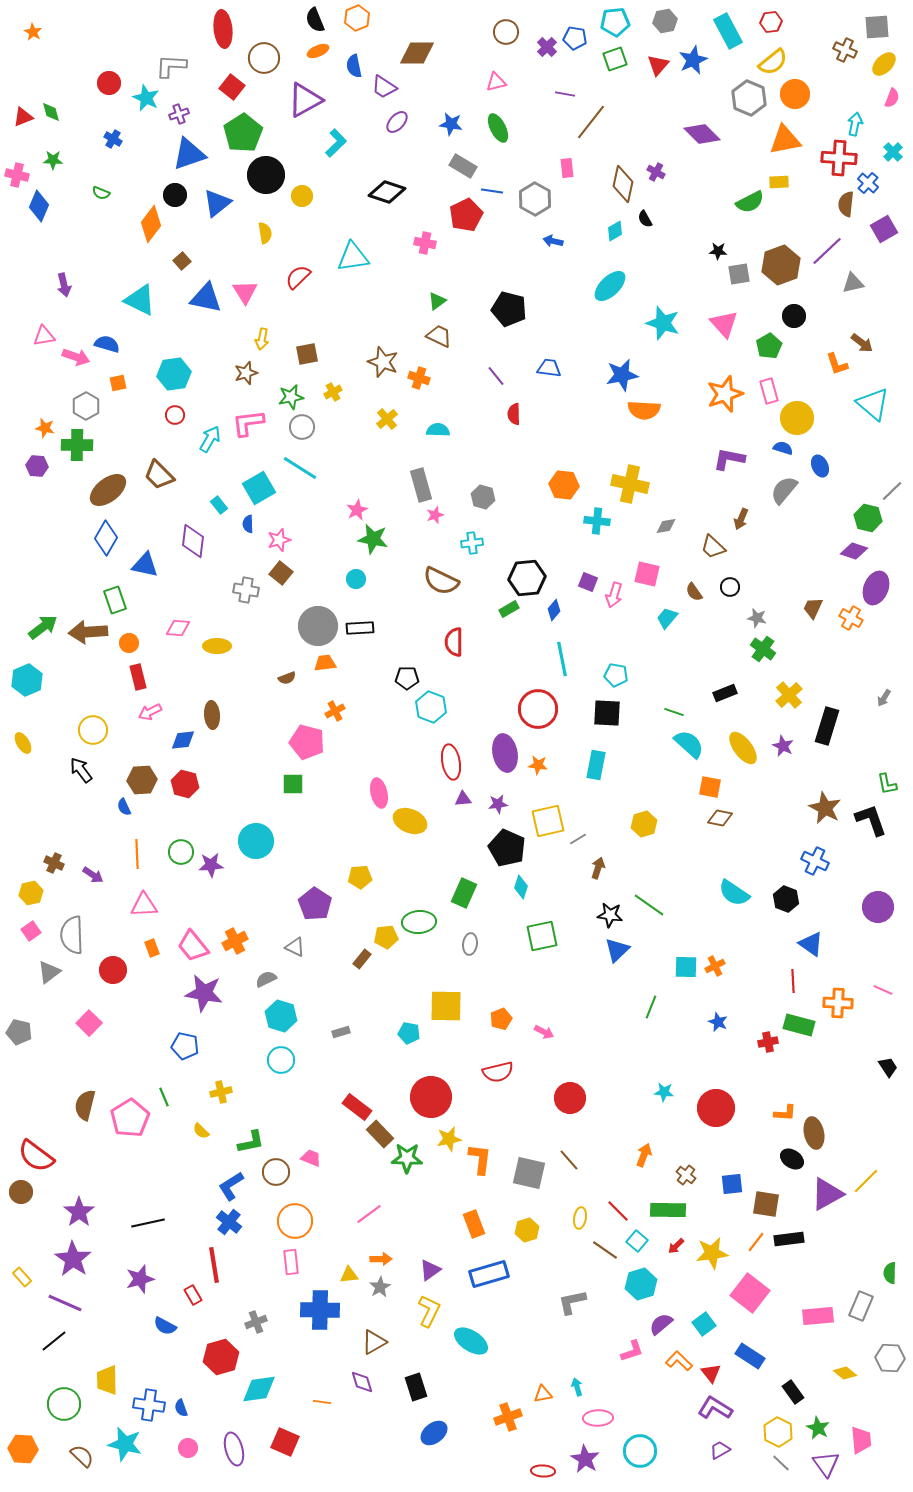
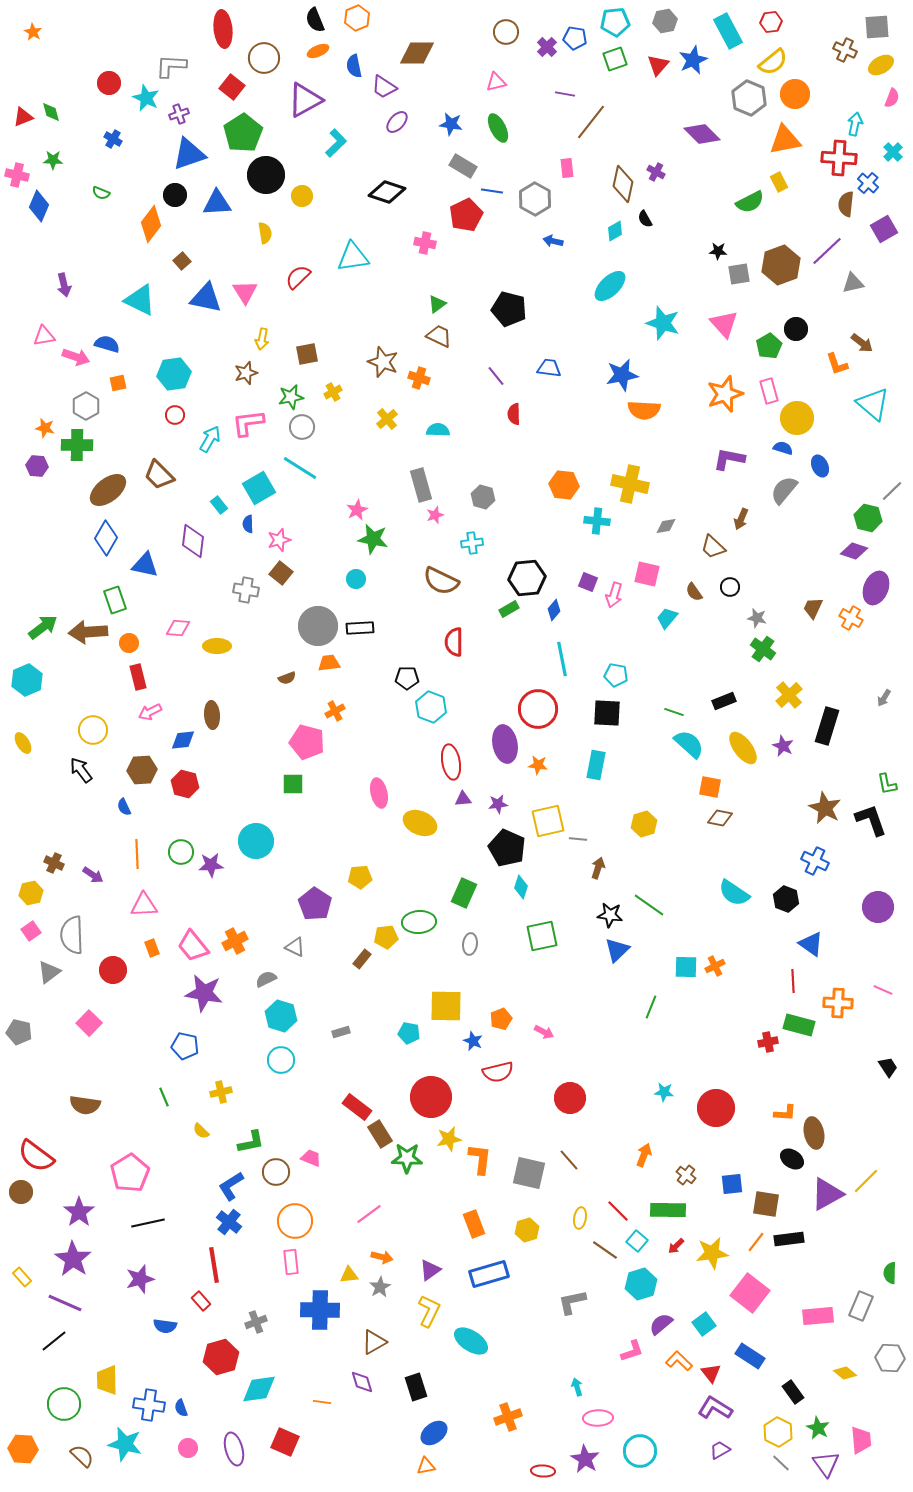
yellow ellipse at (884, 64): moved 3 px left, 1 px down; rotated 15 degrees clockwise
yellow rectangle at (779, 182): rotated 66 degrees clockwise
blue triangle at (217, 203): rotated 36 degrees clockwise
green triangle at (437, 301): moved 3 px down
black circle at (794, 316): moved 2 px right, 13 px down
orange trapezoid at (325, 663): moved 4 px right
black rectangle at (725, 693): moved 1 px left, 8 px down
purple ellipse at (505, 753): moved 9 px up
brown hexagon at (142, 780): moved 10 px up
yellow ellipse at (410, 821): moved 10 px right, 2 px down
gray line at (578, 839): rotated 36 degrees clockwise
blue star at (718, 1022): moved 245 px left, 19 px down
brown semicircle at (85, 1105): rotated 96 degrees counterclockwise
pink pentagon at (130, 1118): moved 55 px down
brown rectangle at (380, 1134): rotated 12 degrees clockwise
orange arrow at (381, 1259): moved 1 px right, 2 px up; rotated 15 degrees clockwise
red rectangle at (193, 1295): moved 8 px right, 6 px down; rotated 12 degrees counterclockwise
blue semicircle at (165, 1326): rotated 20 degrees counterclockwise
orange triangle at (543, 1394): moved 117 px left, 72 px down
